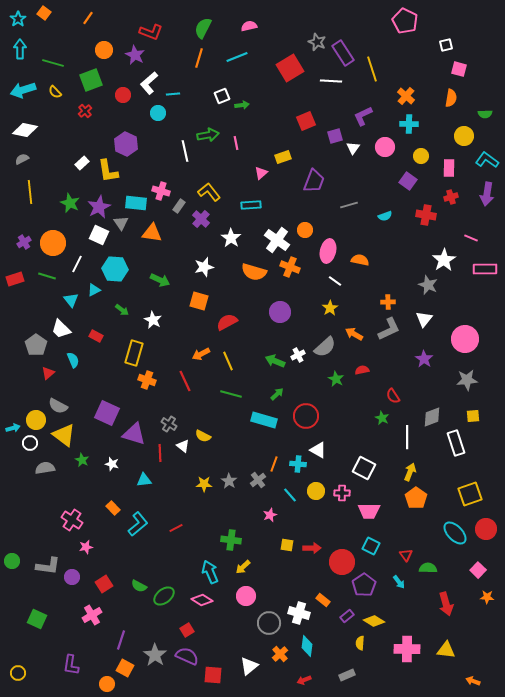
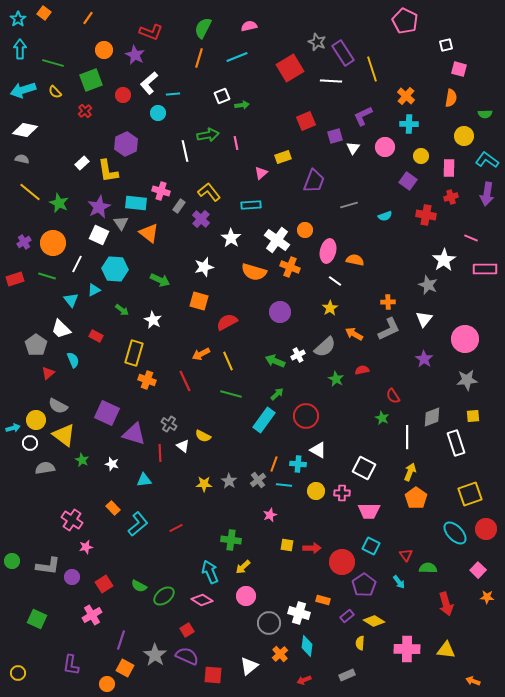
purple hexagon at (126, 144): rotated 10 degrees clockwise
gray semicircle at (22, 159): rotated 40 degrees clockwise
yellow line at (30, 192): rotated 45 degrees counterclockwise
green star at (70, 203): moved 11 px left
orange triangle at (152, 233): moved 3 px left; rotated 30 degrees clockwise
orange semicircle at (360, 260): moved 5 px left
cyan rectangle at (264, 420): rotated 70 degrees counterclockwise
cyan line at (290, 495): moved 6 px left, 10 px up; rotated 42 degrees counterclockwise
orange rectangle at (323, 600): rotated 24 degrees counterclockwise
